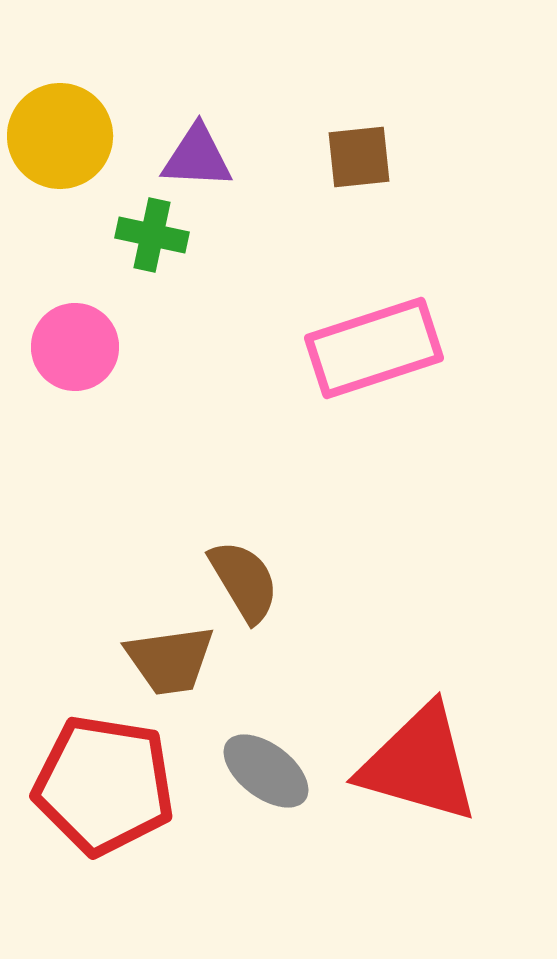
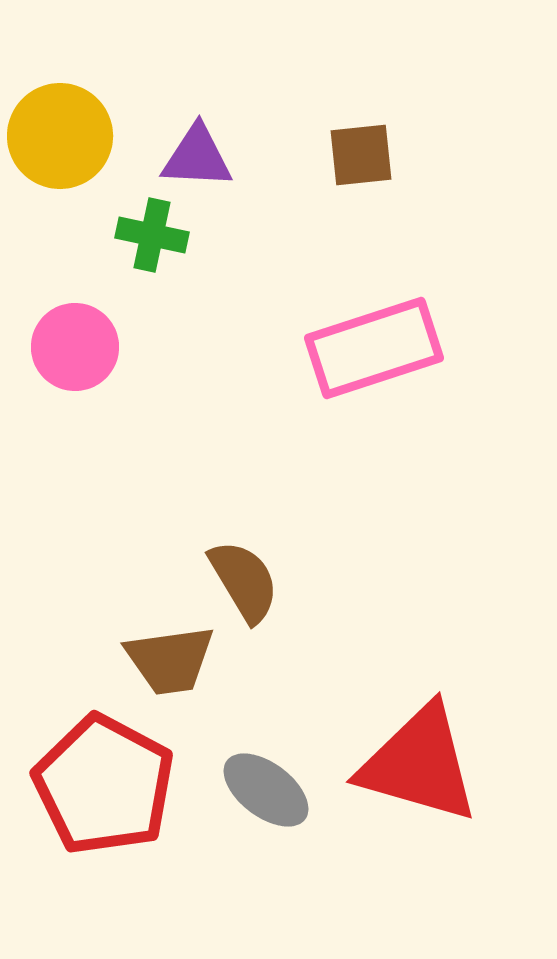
brown square: moved 2 px right, 2 px up
gray ellipse: moved 19 px down
red pentagon: rotated 19 degrees clockwise
